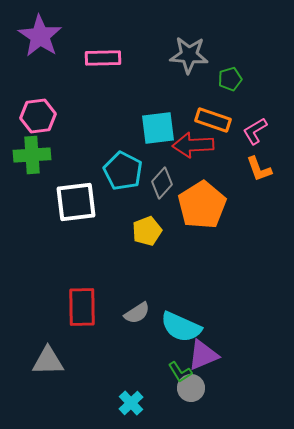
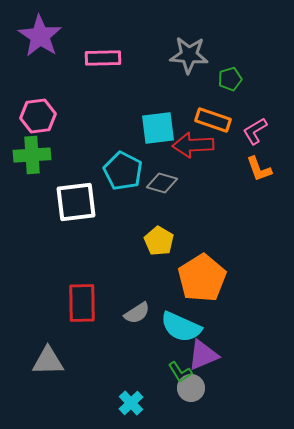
gray diamond: rotated 64 degrees clockwise
orange pentagon: moved 73 px down
yellow pentagon: moved 12 px right, 10 px down; rotated 20 degrees counterclockwise
red rectangle: moved 4 px up
